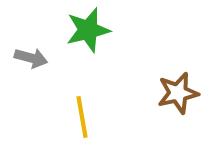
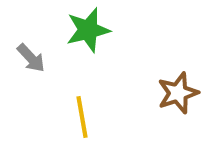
gray arrow: rotated 32 degrees clockwise
brown star: rotated 6 degrees counterclockwise
